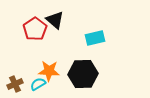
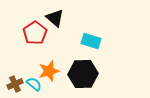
black triangle: moved 2 px up
red pentagon: moved 4 px down
cyan rectangle: moved 4 px left, 3 px down; rotated 30 degrees clockwise
orange star: rotated 20 degrees counterclockwise
cyan semicircle: moved 4 px left; rotated 70 degrees clockwise
